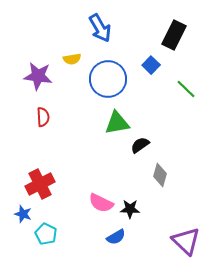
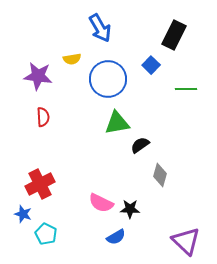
green line: rotated 45 degrees counterclockwise
